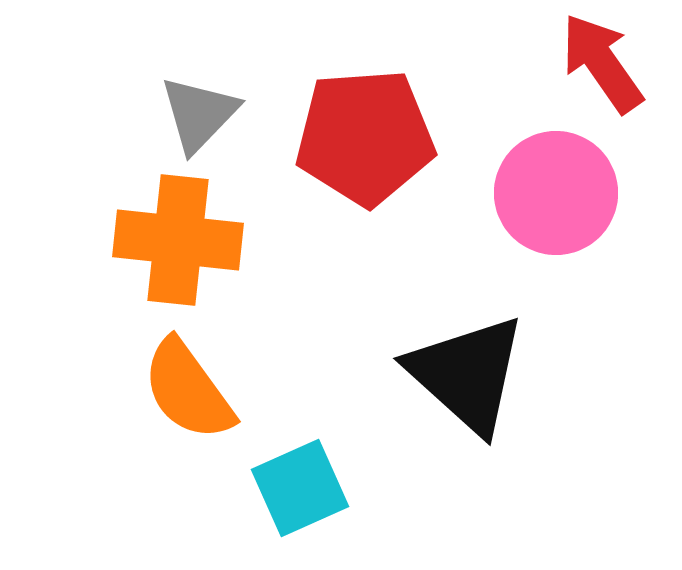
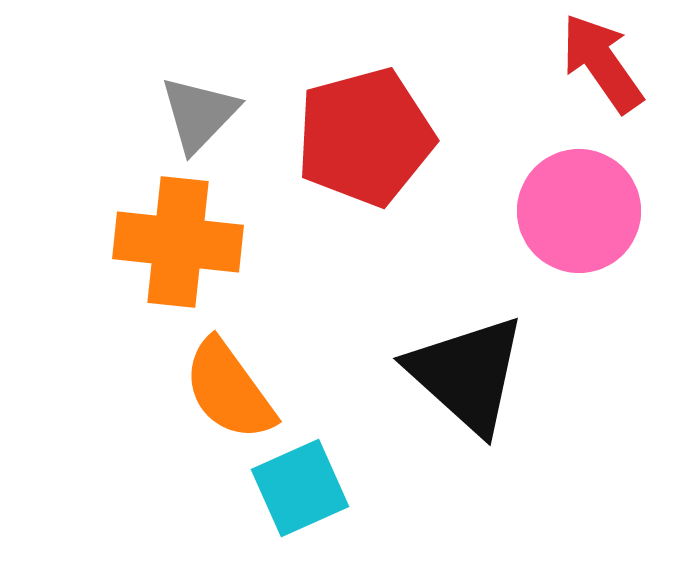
red pentagon: rotated 11 degrees counterclockwise
pink circle: moved 23 px right, 18 px down
orange cross: moved 2 px down
orange semicircle: moved 41 px right
